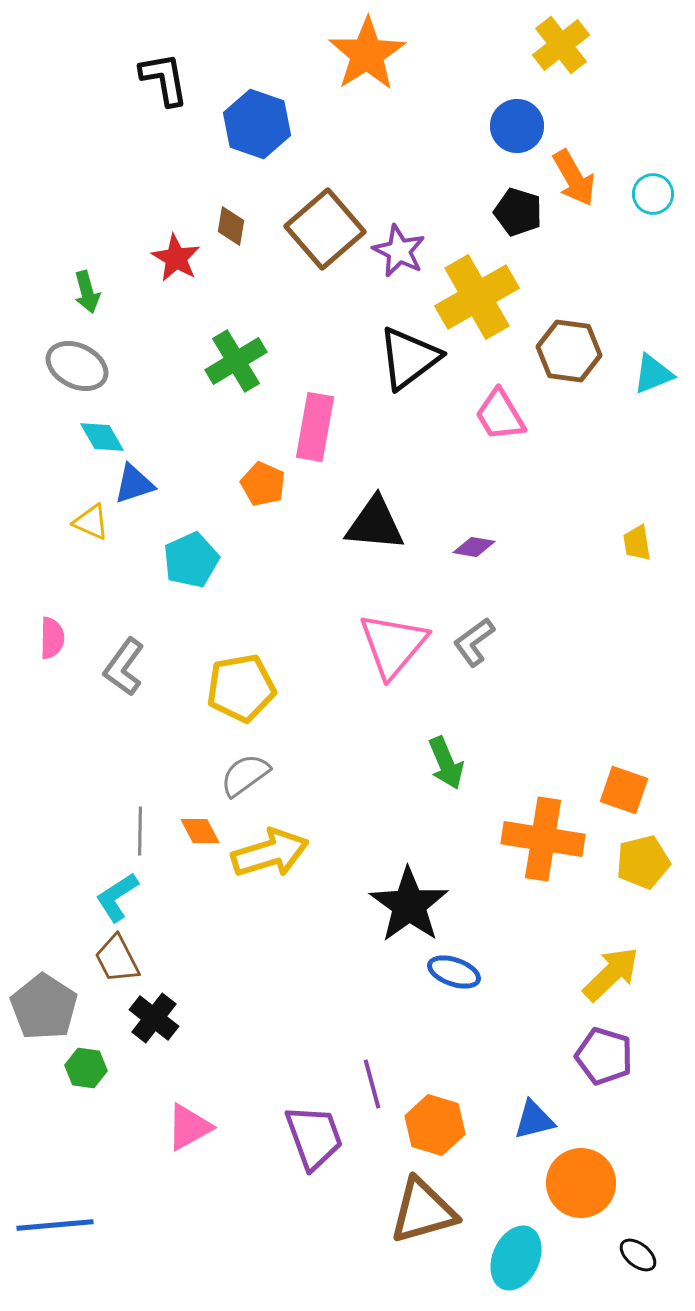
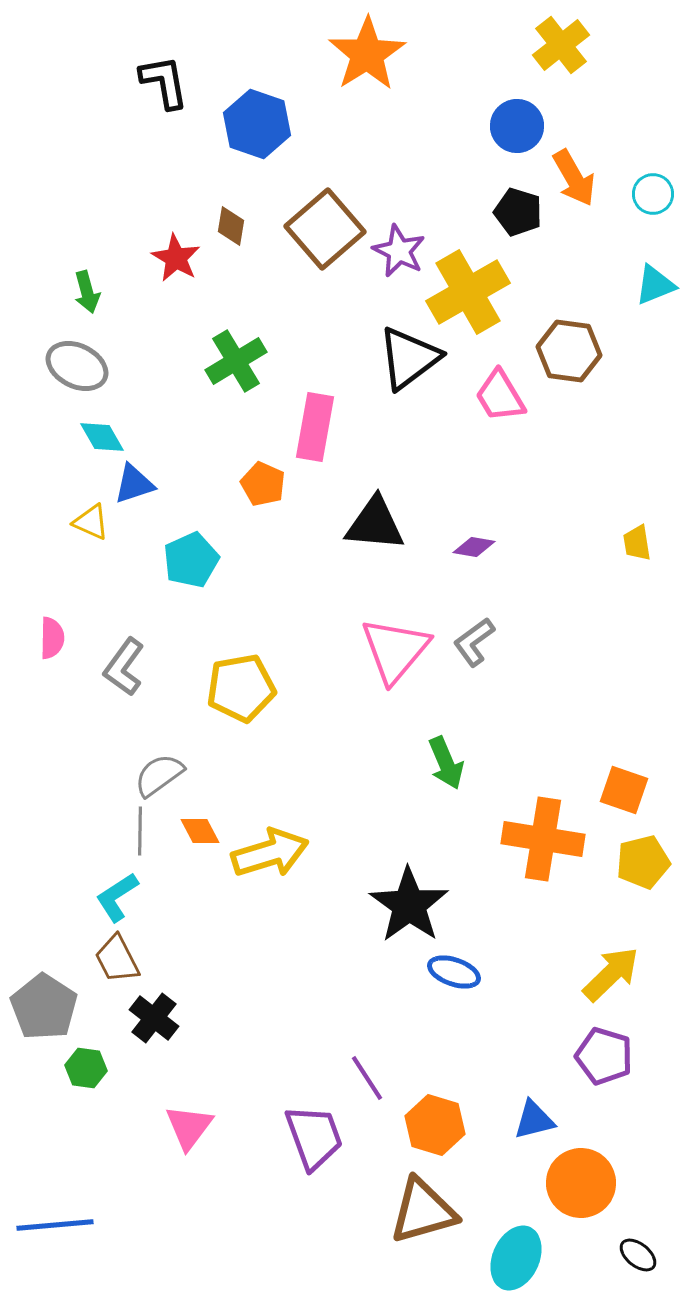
black L-shape at (164, 79): moved 3 px down
yellow cross at (477, 297): moved 9 px left, 5 px up
cyan triangle at (653, 374): moved 2 px right, 89 px up
pink trapezoid at (500, 415): moved 19 px up
pink triangle at (393, 645): moved 2 px right, 5 px down
gray semicircle at (245, 775): moved 86 px left
purple line at (372, 1084): moved 5 px left, 6 px up; rotated 18 degrees counterclockwise
pink triangle at (189, 1127): rotated 24 degrees counterclockwise
